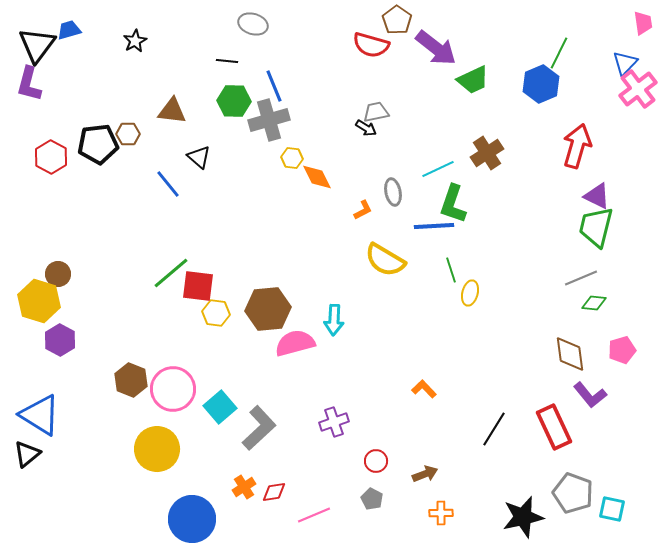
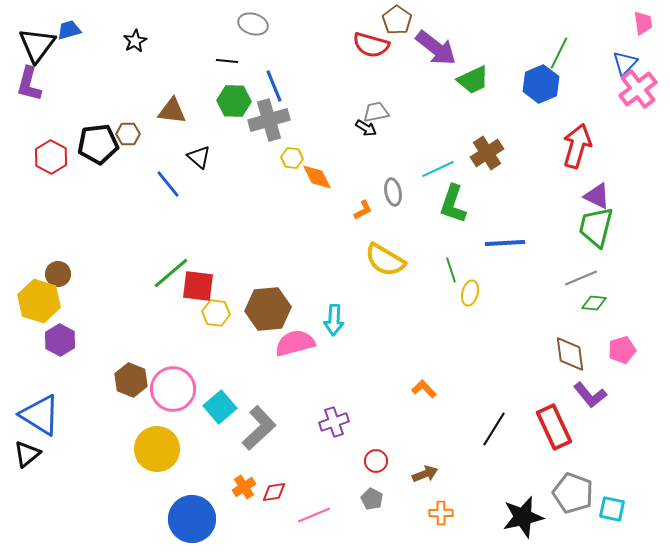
blue line at (434, 226): moved 71 px right, 17 px down
